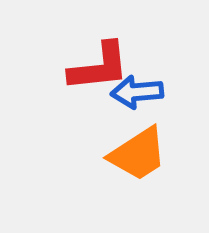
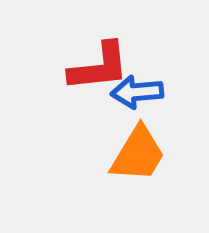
orange trapezoid: rotated 26 degrees counterclockwise
